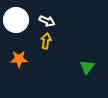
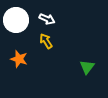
white arrow: moved 2 px up
yellow arrow: rotated 42 degrees counterclockwise
orange star: rotated 18 degrees clockwise
